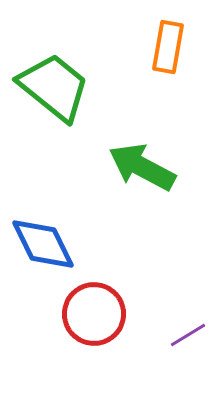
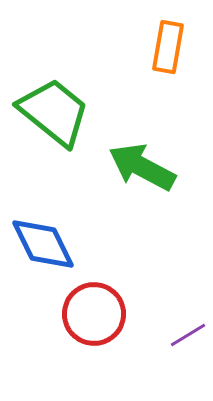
green trapezoid: moved 25 px down
